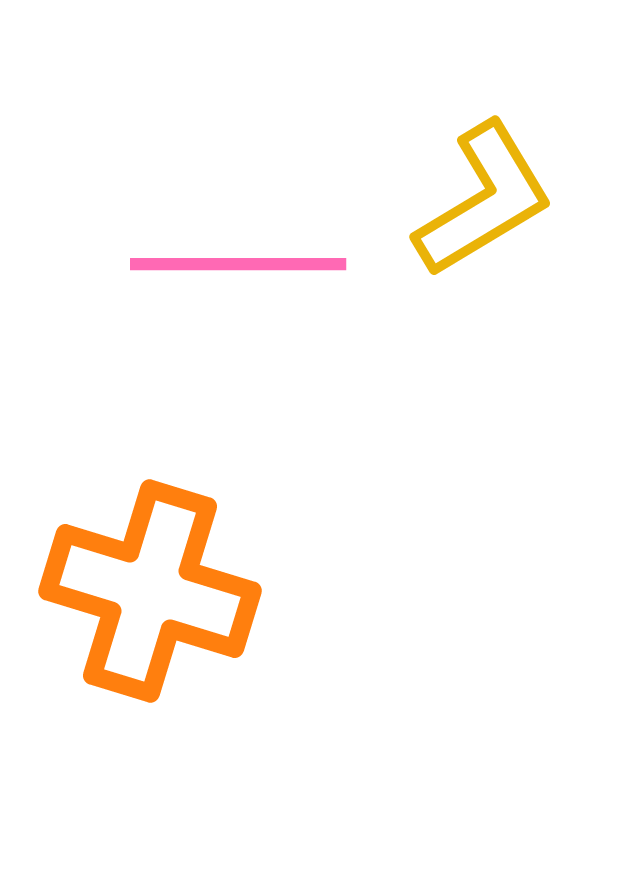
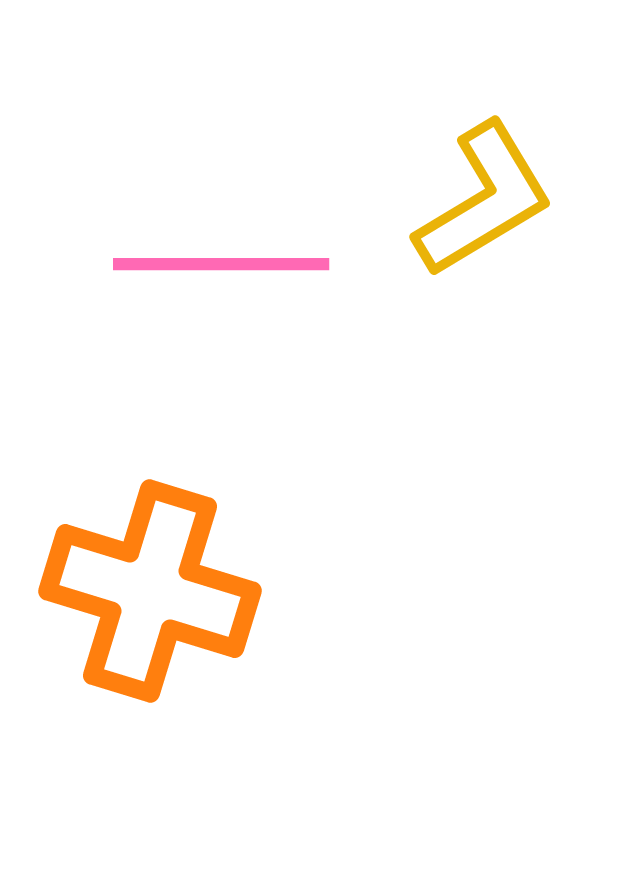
pink line: moved 17 px left
